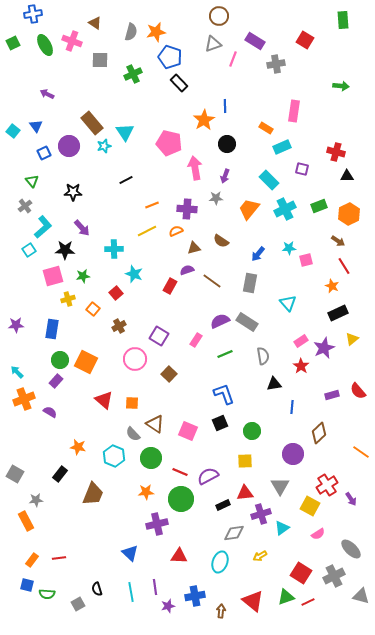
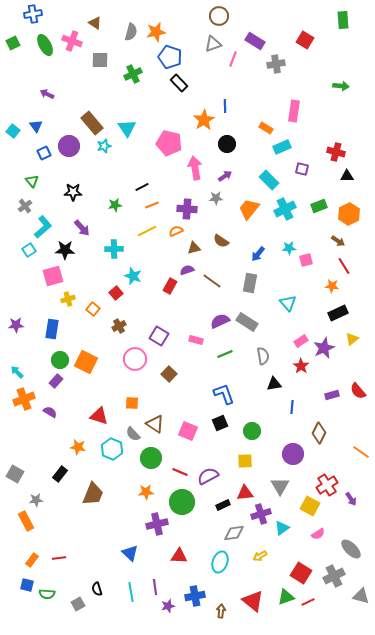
cyan triangle at (125, 132): moved 2 px right, 4 px up
purple arrow at (225, 176): rotated 144 degrees counterclockwise
black line at (126, 180): moved 16 px right, 7 px down
cyan star at (134, 274): moved 1 px left, 2 px down
green star at (83, 276): moved 32 px right, 71 px up
orange star at (332, 286): rotated 16 degrees counterclockwise
pink rectangle at (196, 340): rotated 72 degrees clockwise
red triangle at (104, 400): moved 5 px left, 16 px down; rotated 24 degrees counterclockwise
brown diamond at (319, 433): rotated 20 degrees counterclockwise
cyan hexagon at (114, 456): moved 2 px left, 7 px up
green circle at (181, 499): moved 1 px right, 3 px down
